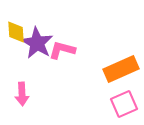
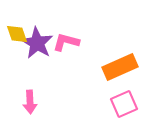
yellow diamond: moved 1 px right, 2 px down; rotated 15 degrees counterclockwise
pink L-shape: moved 4 px right, 8 px up
orange rectangle: moved 1 px left, 2 px up
pink arrow: moved 8 px right, 8 px down
